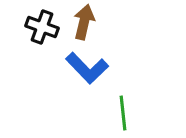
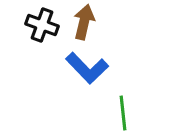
black cross: moved 2 px up
